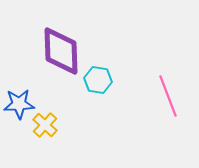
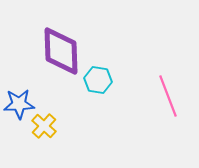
yellow cross: moved 1 px left, 1 px down
